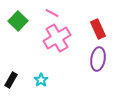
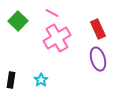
purple ellipse: rotated 25 degrees counterclockwise
black rectangle: rotated 21 degrees counterclockwise
